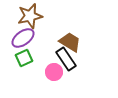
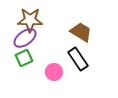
brown star: moved 4 px down; rotated 15 degrees clockwise
purple ellipse: moved 2 px right
brown trapezoid: moved 11 px right, 10 px up
black rectangle: moved 12 px right
